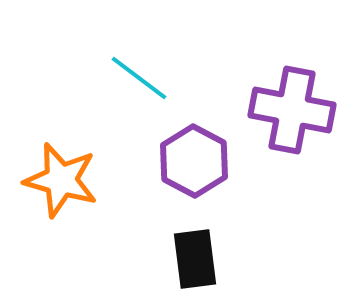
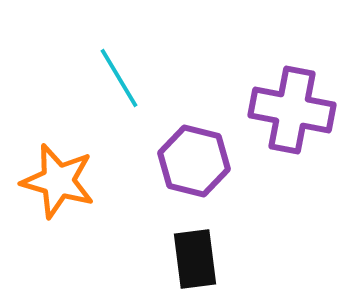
cyan line: moved 20 px left; rotated 22 degrees clockwise
purple hexagon: rotated 14 degrees counterclockwise
orange star: moved 3 px left, 1 px down
